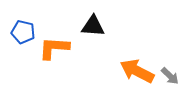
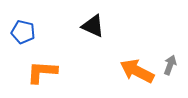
black triangle: rotated 20 degrees clockwise
orange L-shape: moved 12 px left, 24 px down
gray arrow: moved 11 px up; rotated 114 degrees counterclockwise
